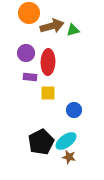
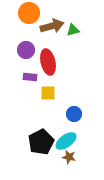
purple circle: moved 3 px up
red ellipse: rotated 15 degrees counterclockwise
blue circle: moved 4 px down
